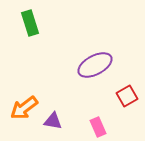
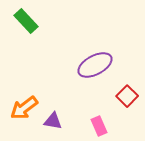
green rectangle: moved 4 px left, 2 px up; rotated 25 degrees counterclockwise
red square: rotated 15 degrees counterclockwise
pink rectangle: moved 1 px right, 1 px up
